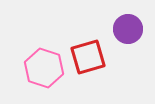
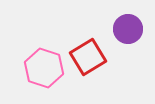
red square: rotated 15 degrees counterclockwise
